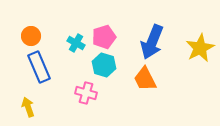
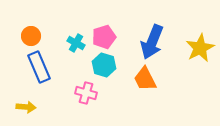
yellow arrow: moved 2 px left; rotated 114 degrees clockwise
